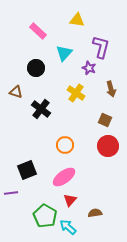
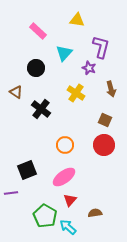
brown triangle: rotated 16 degrees clockwise
red circle: moved 4 px left, 1 px up
